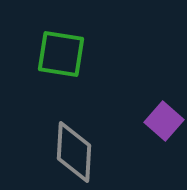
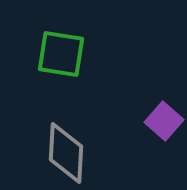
gray diamond: moved 8 px left, 1 px down
